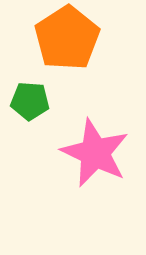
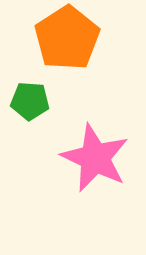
pink star: moved 5 px down
